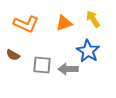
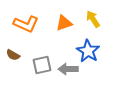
gray square: rotated 18 degrees counterclockwise
